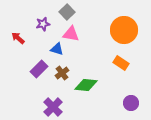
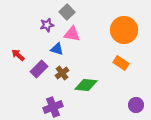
purple star: moved 4 px right, 1 px down
pink triangle: moved 1 px right
red arrow: moved 17 px down
purple circle: moved 5 px right, 2 px down
purple cross: rotated 24 degrees clockwise
